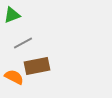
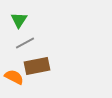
green triangle: moved 7 px right, 5 px down; rotated 36 degrees counterclockwise
gray line: moved 2 px right
